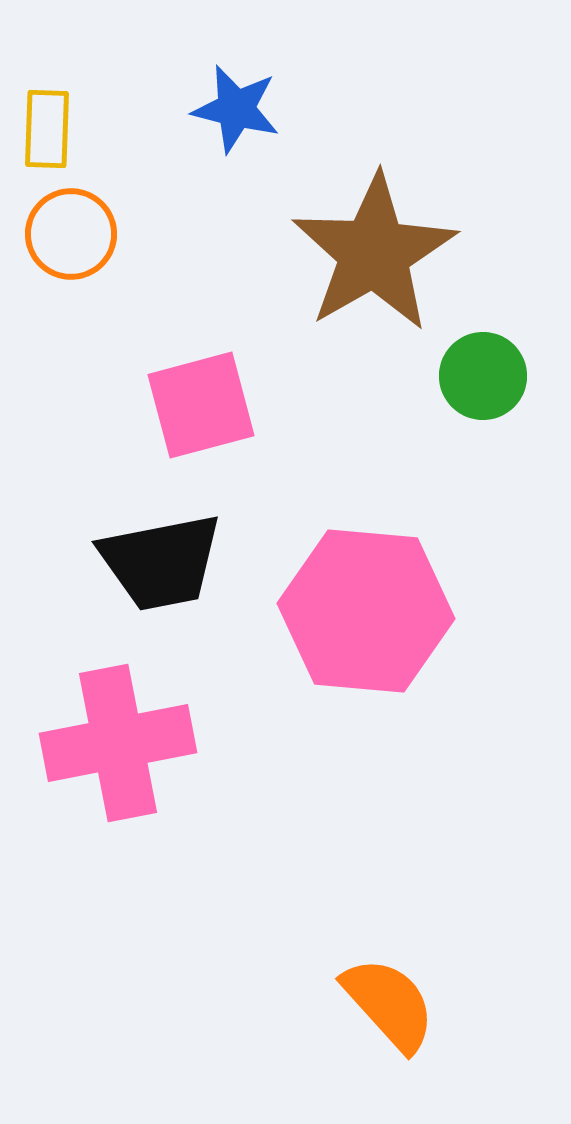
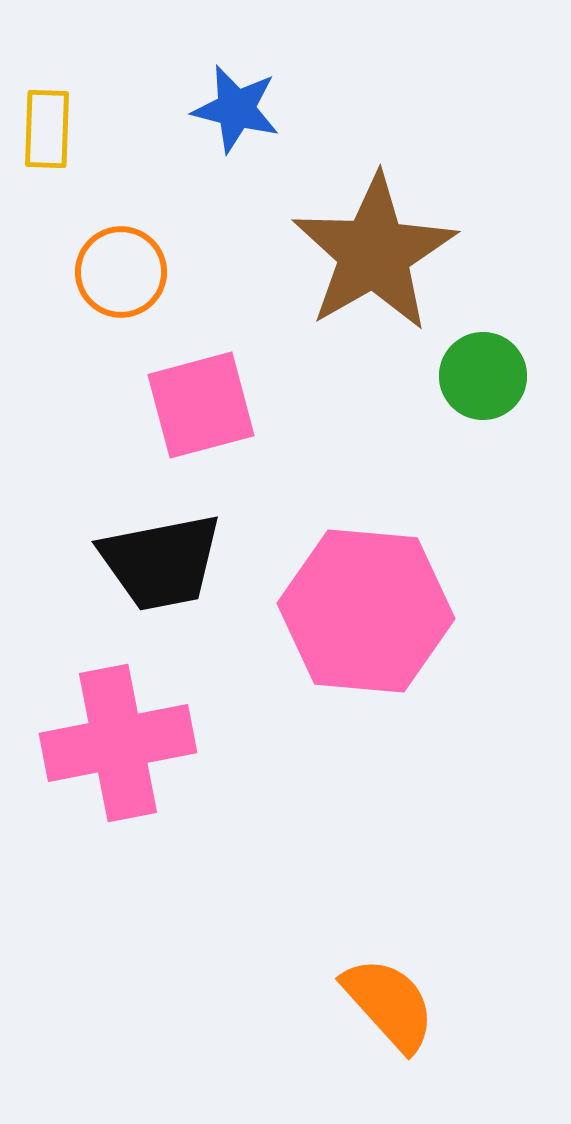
orange circle: moved 50 px right, 38 px down
